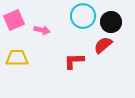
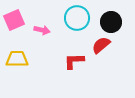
cyan circle: moved 6 px left, 2 px down
red semicircle: moved 2 px left
yellow trapezoid: moved 1 px down
